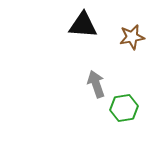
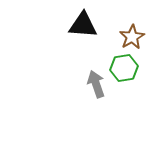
brown star: rotated 20 degrees counterclockwise
green hexagon: moved 40 px up
